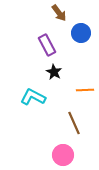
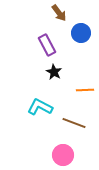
cyan L-shape: moved 7 px right, 10 px down
brown line: rotated 45 degrees counterclockwise
